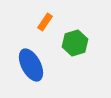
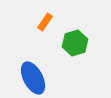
blue ellipse: moved 2 px right, 13 px down
